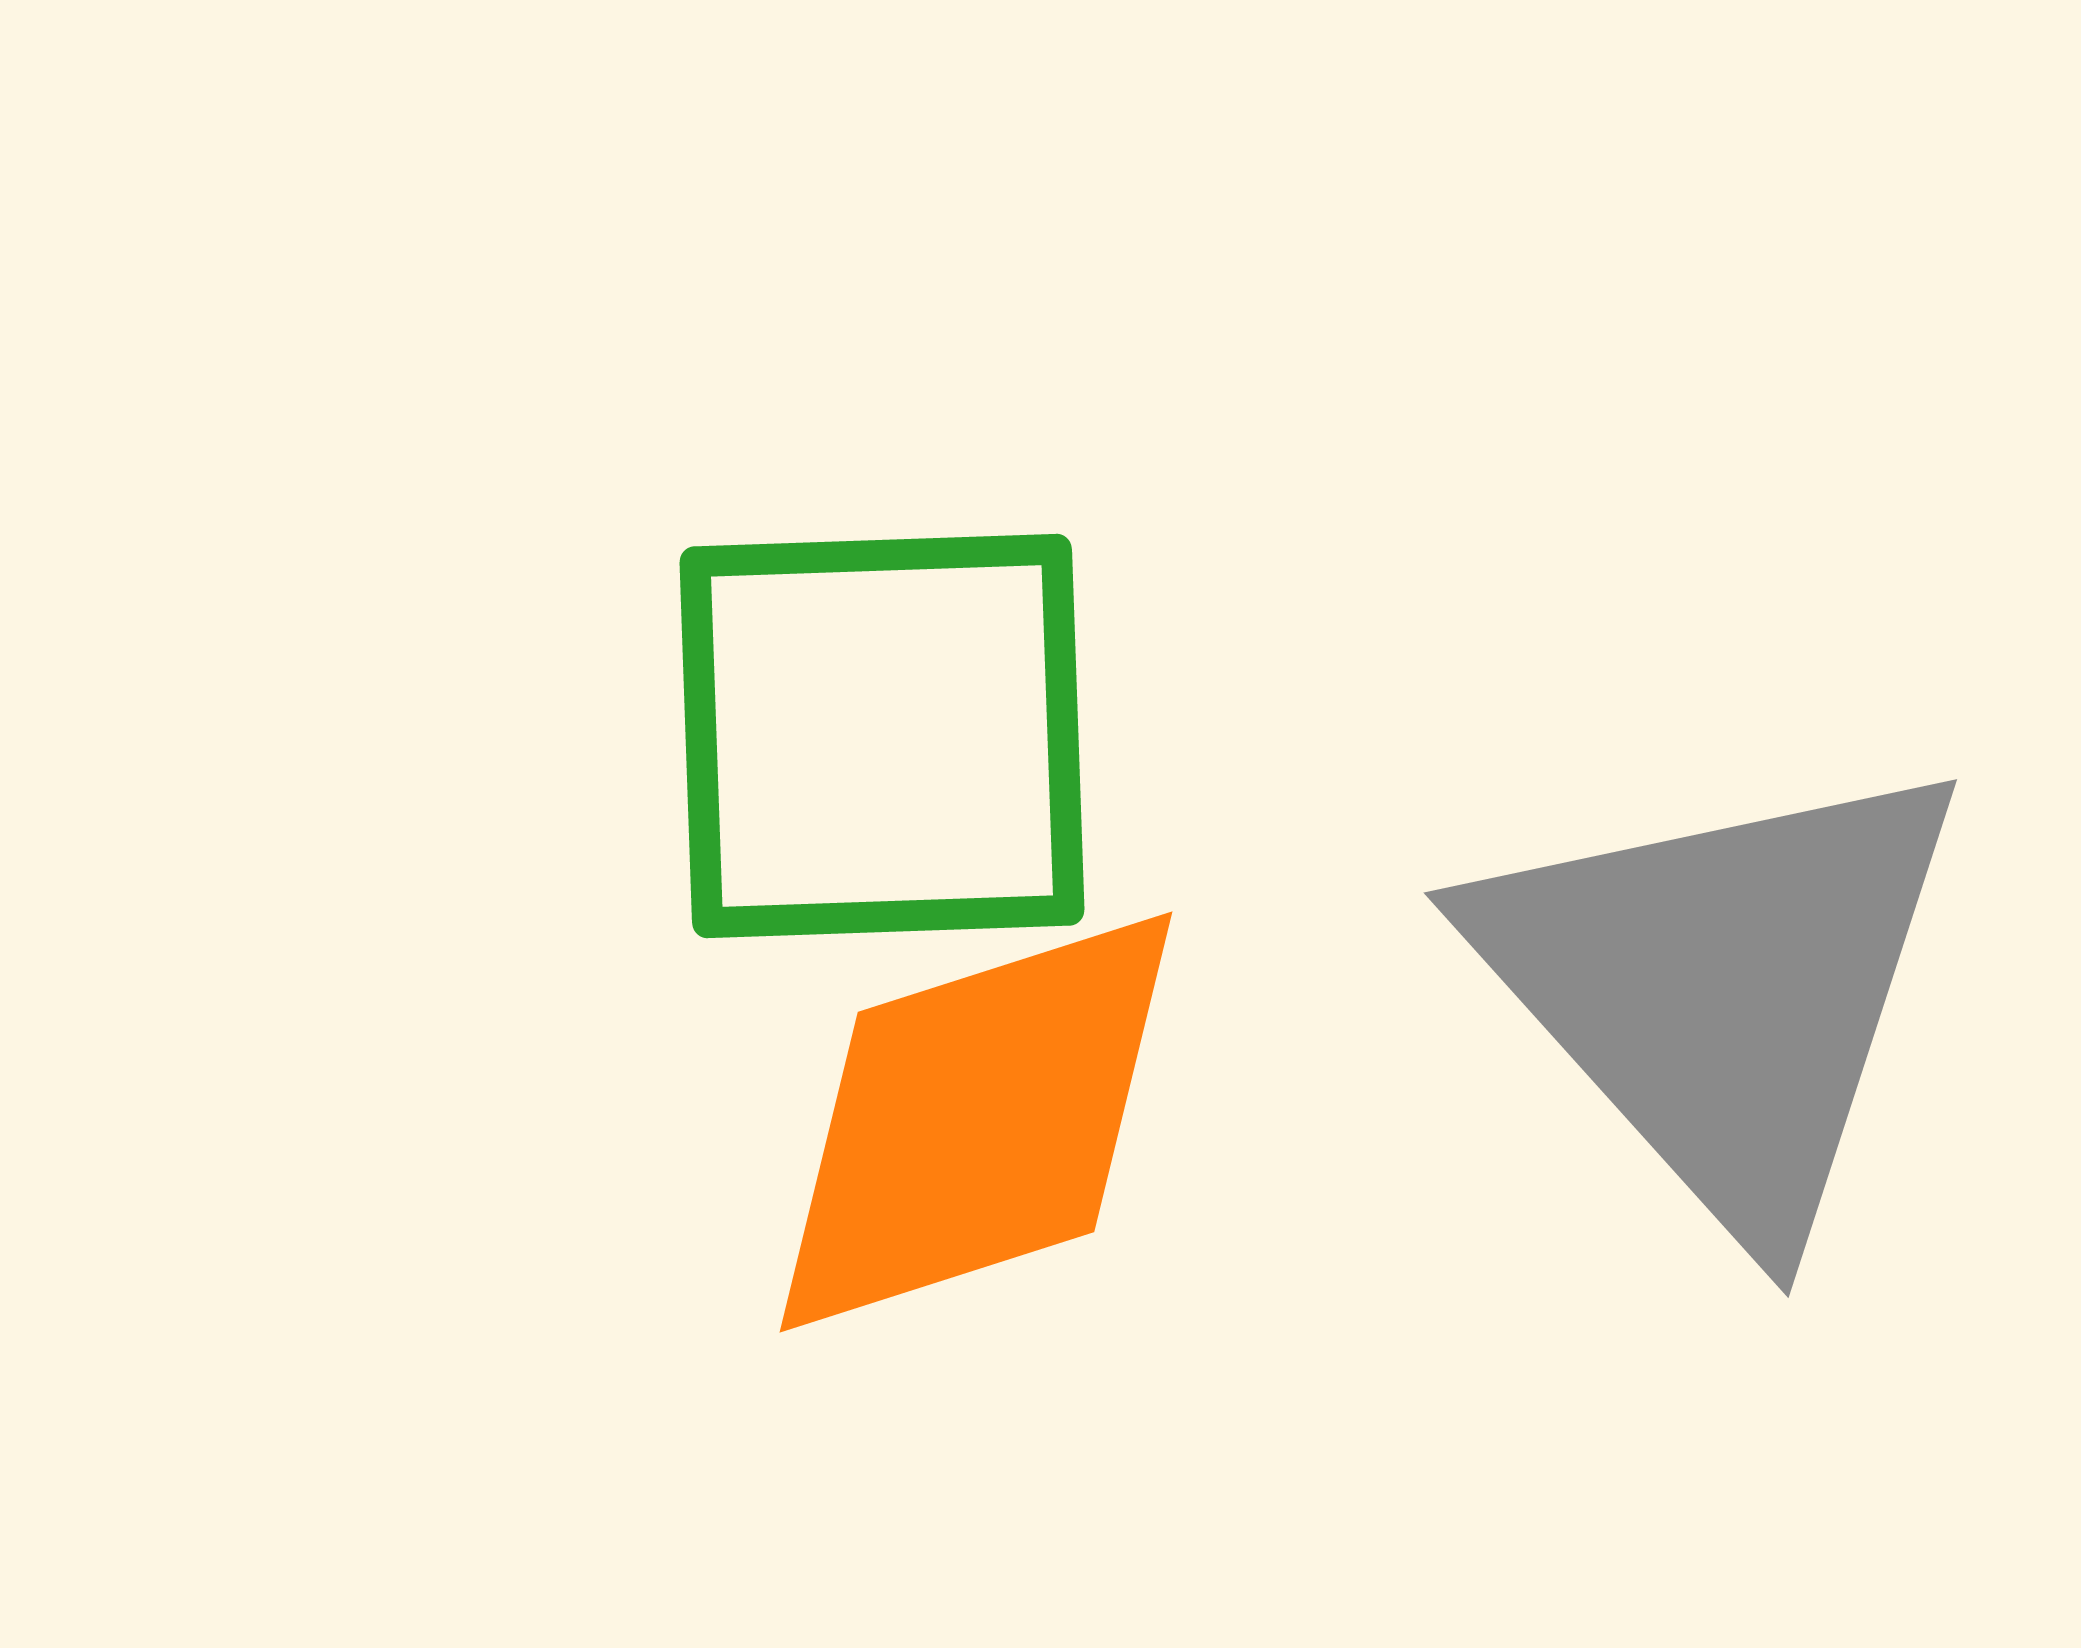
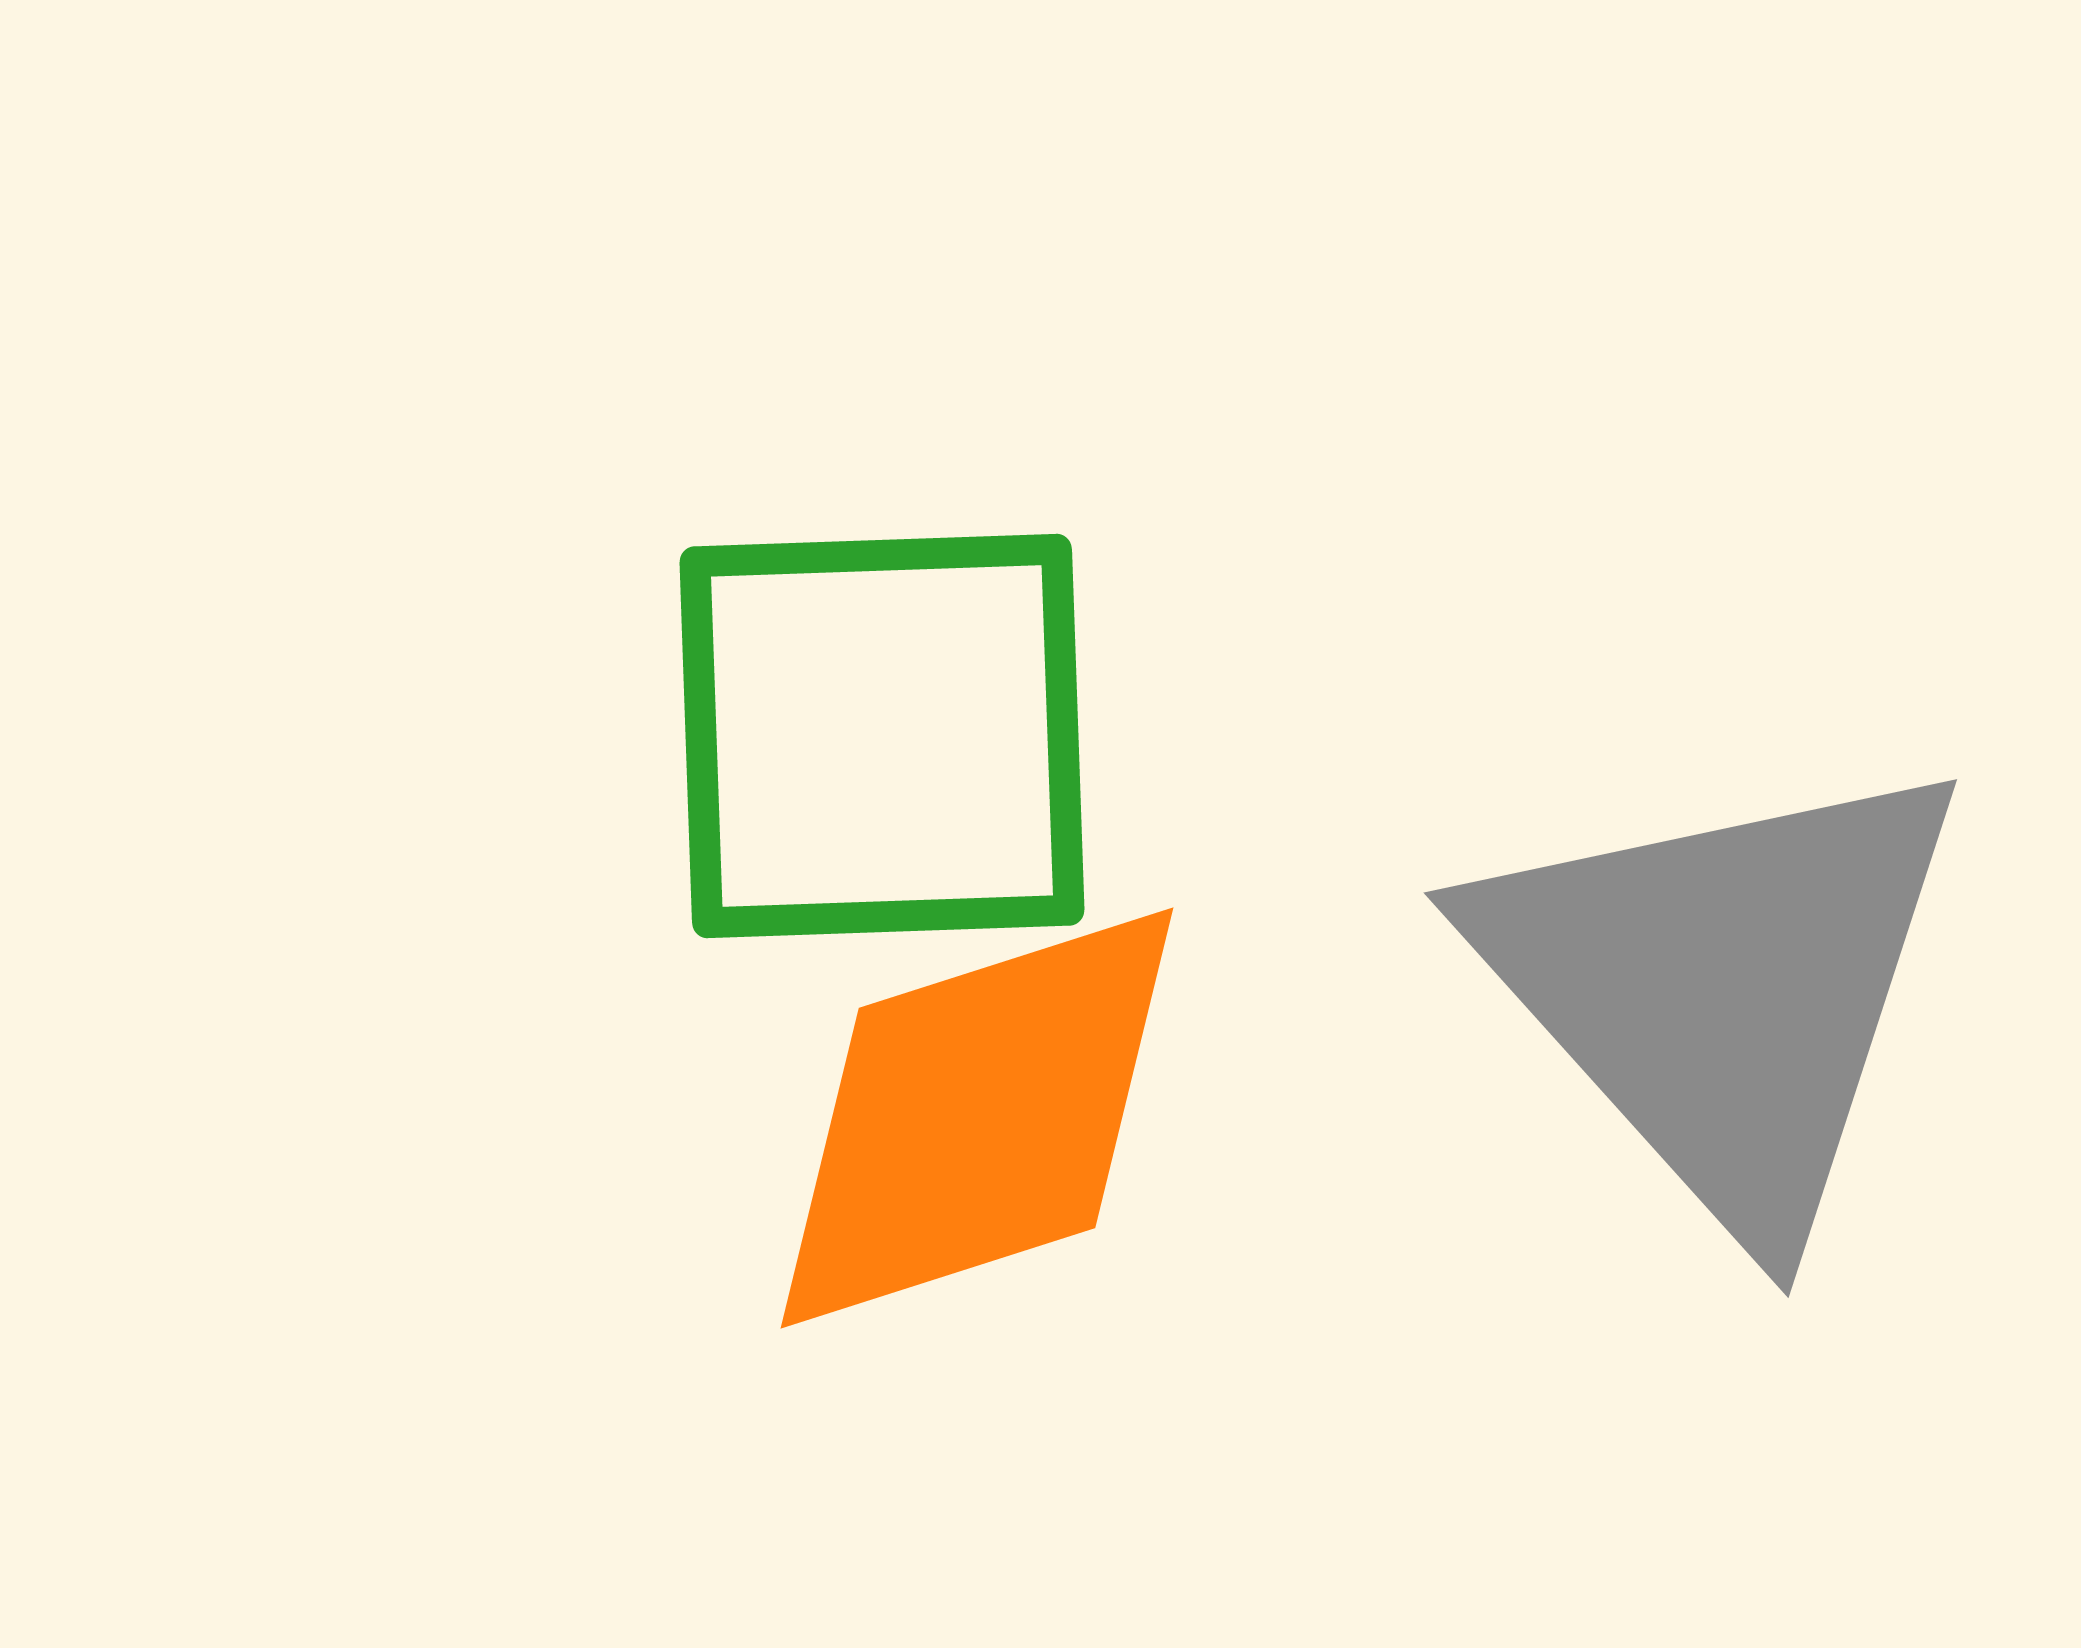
orange diamond: moved 1 px right, 4 px up
